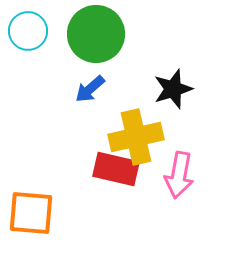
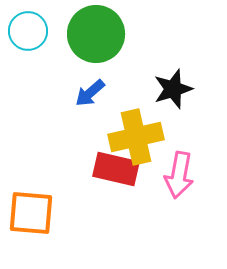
blue arrow: moved 4 px down
